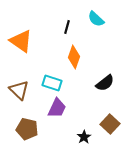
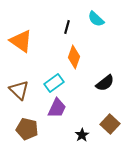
cyan rectangle: moved 2 px right; rotated 54 degrees counterclockwise
black star: moved 2 px left, 2 px up
